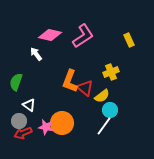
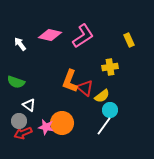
white arrow: moved 16 px left, 10 px up
yellow cross: moved 1 px left, 5 px up; rotated 14 degrees clockwise
green semicircle: rotated 90 degrees counterclockwise
